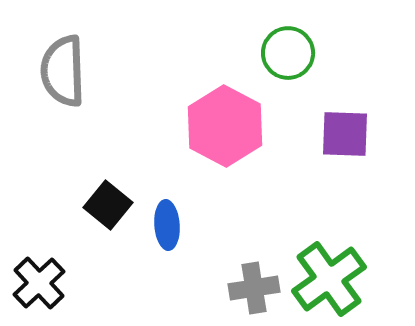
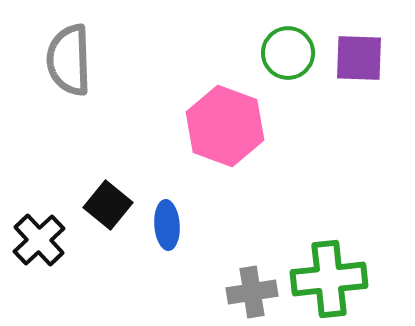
gray semicircle: moved 6 px right, 11 px up
pink hexagon: rotated 8 degrees counterclockwise
purple square: moved 14 px right, 76 px up
green cross: rotated 30 degrees clockwise
black cross: moved 43 px up
gray cross: moved 2 px left, 4 px down
